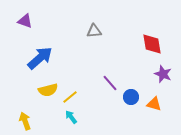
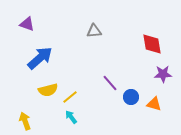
purple triangle: moved 2 px right, 3 px down
purple star: rotated 24 degrees counterclockwise
